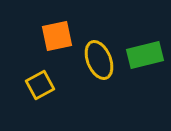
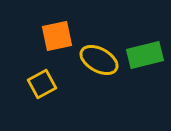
yellow ellipse: rotated 39 degrees counterclockwise
yellow square: moved 2 px right, 1 px up
